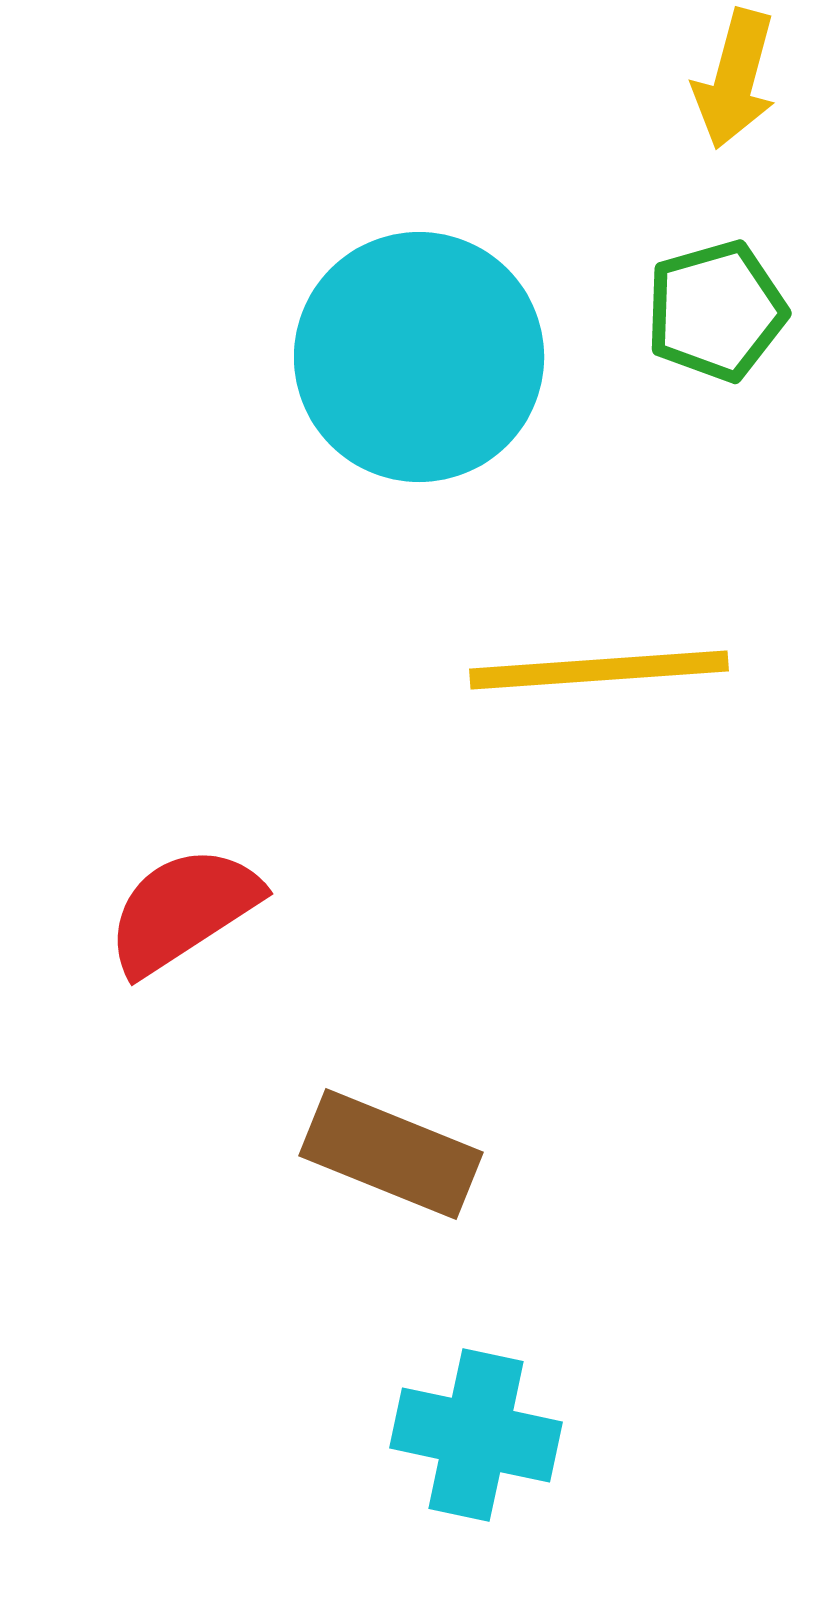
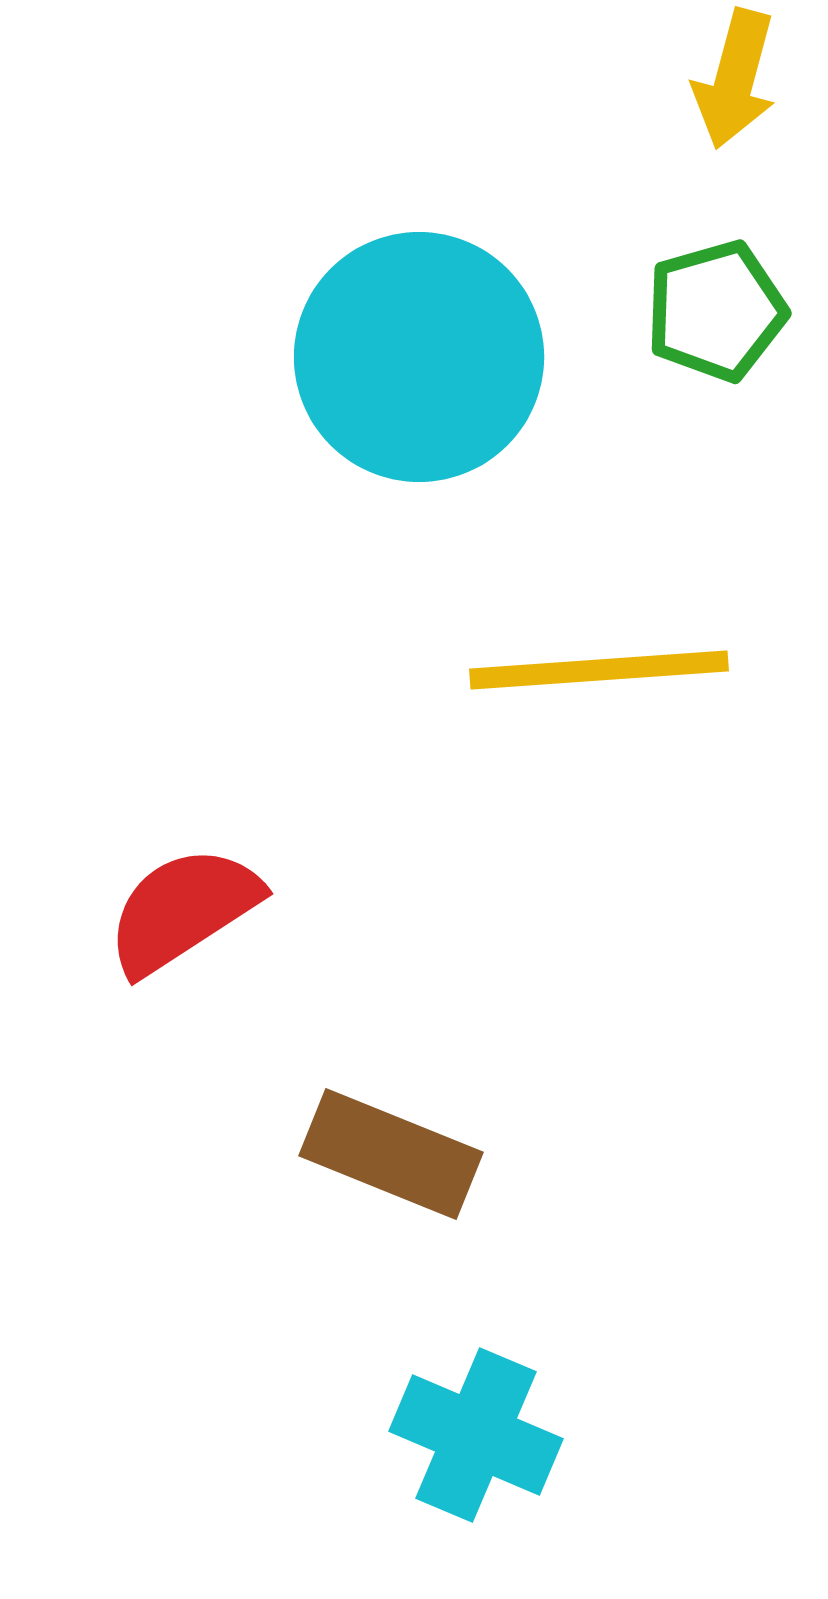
cyan cross: rotated 11 degrees clockwise
